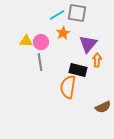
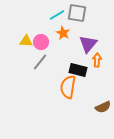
orange star: rotated 16 degrees counterclockwise
gray line: rotated 48 degrees clockwise
